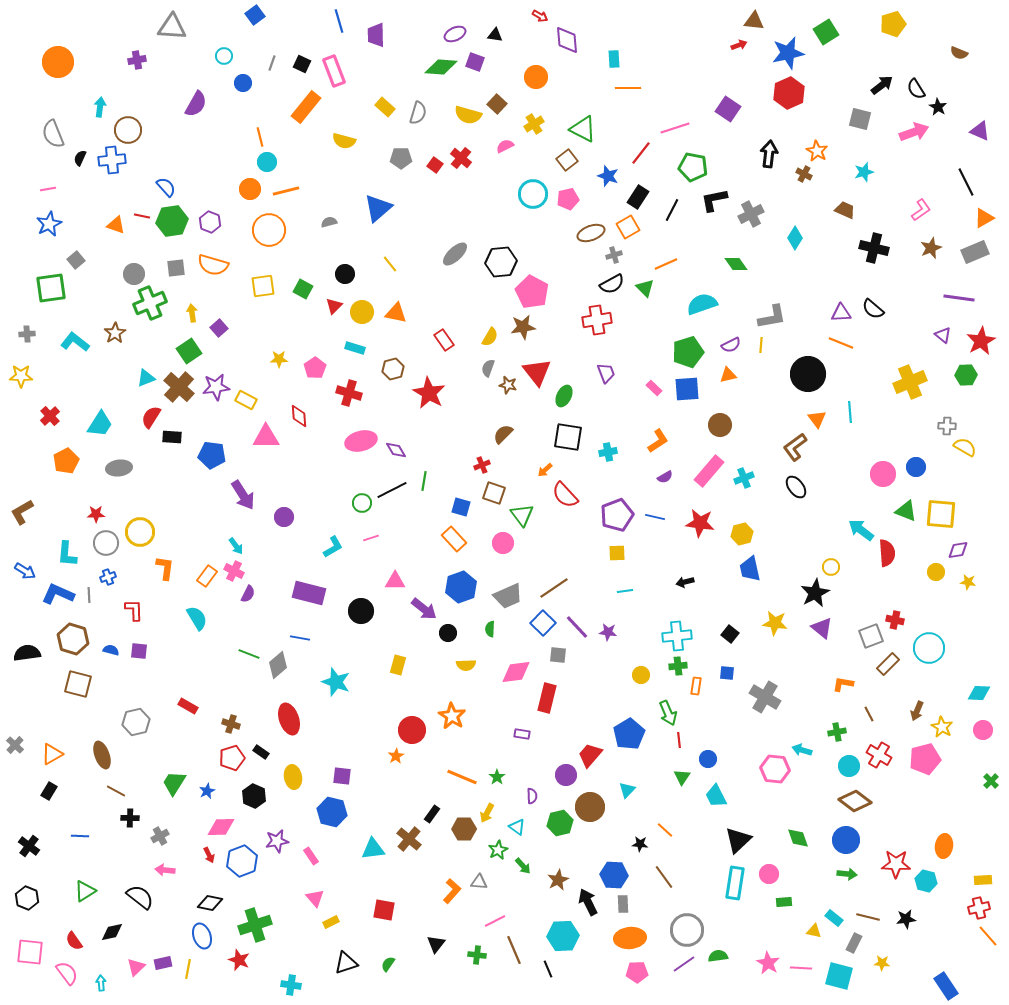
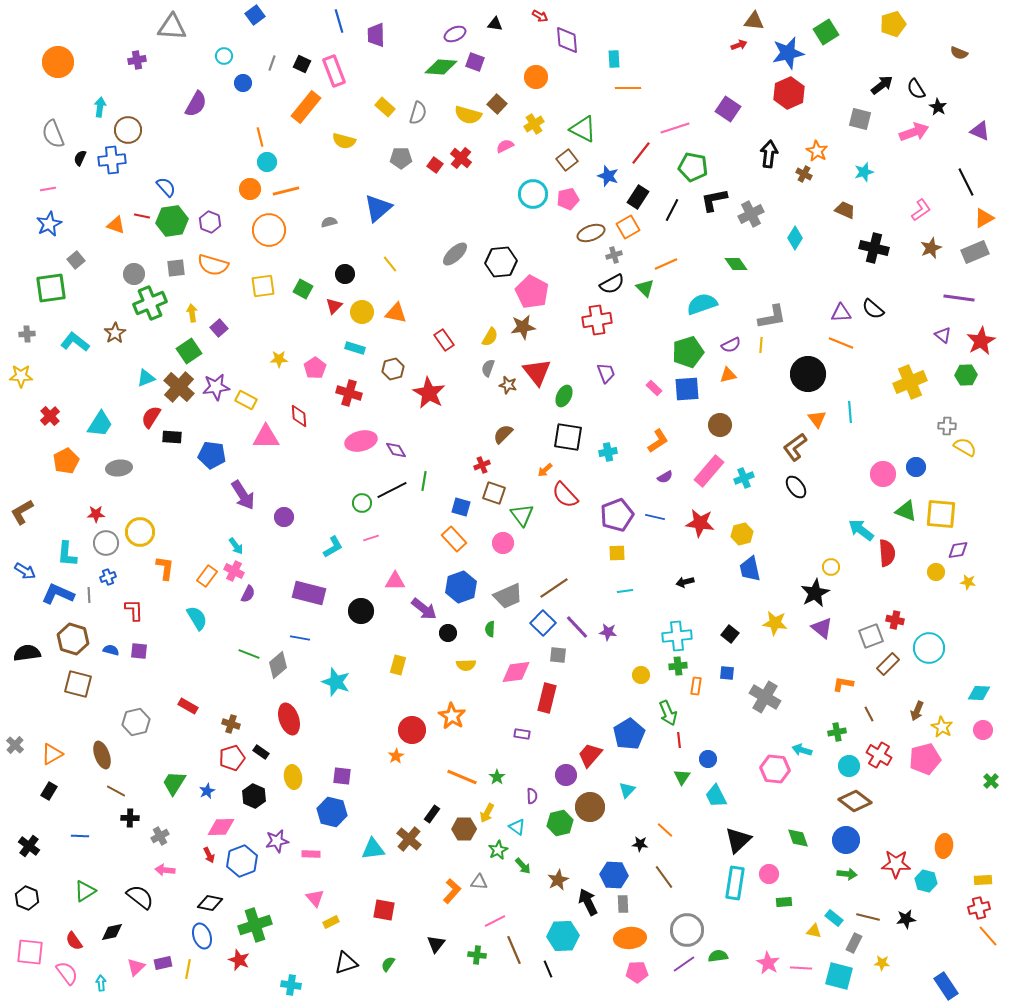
black triangle at (495, 35): moved 11 px up
pink rectangle at (311, 856): moved 2 px up; rotated 54 degrees counterclockwise
